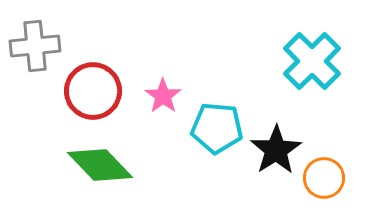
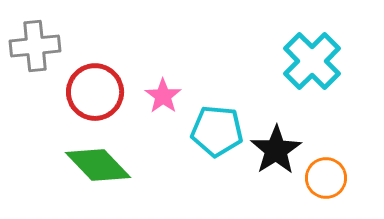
red circle: moved 2 px right, 1 px down
cyan pentagon: moved 3 px down
green diamond: moved 2 px left
orange circle: moved 2 px right
